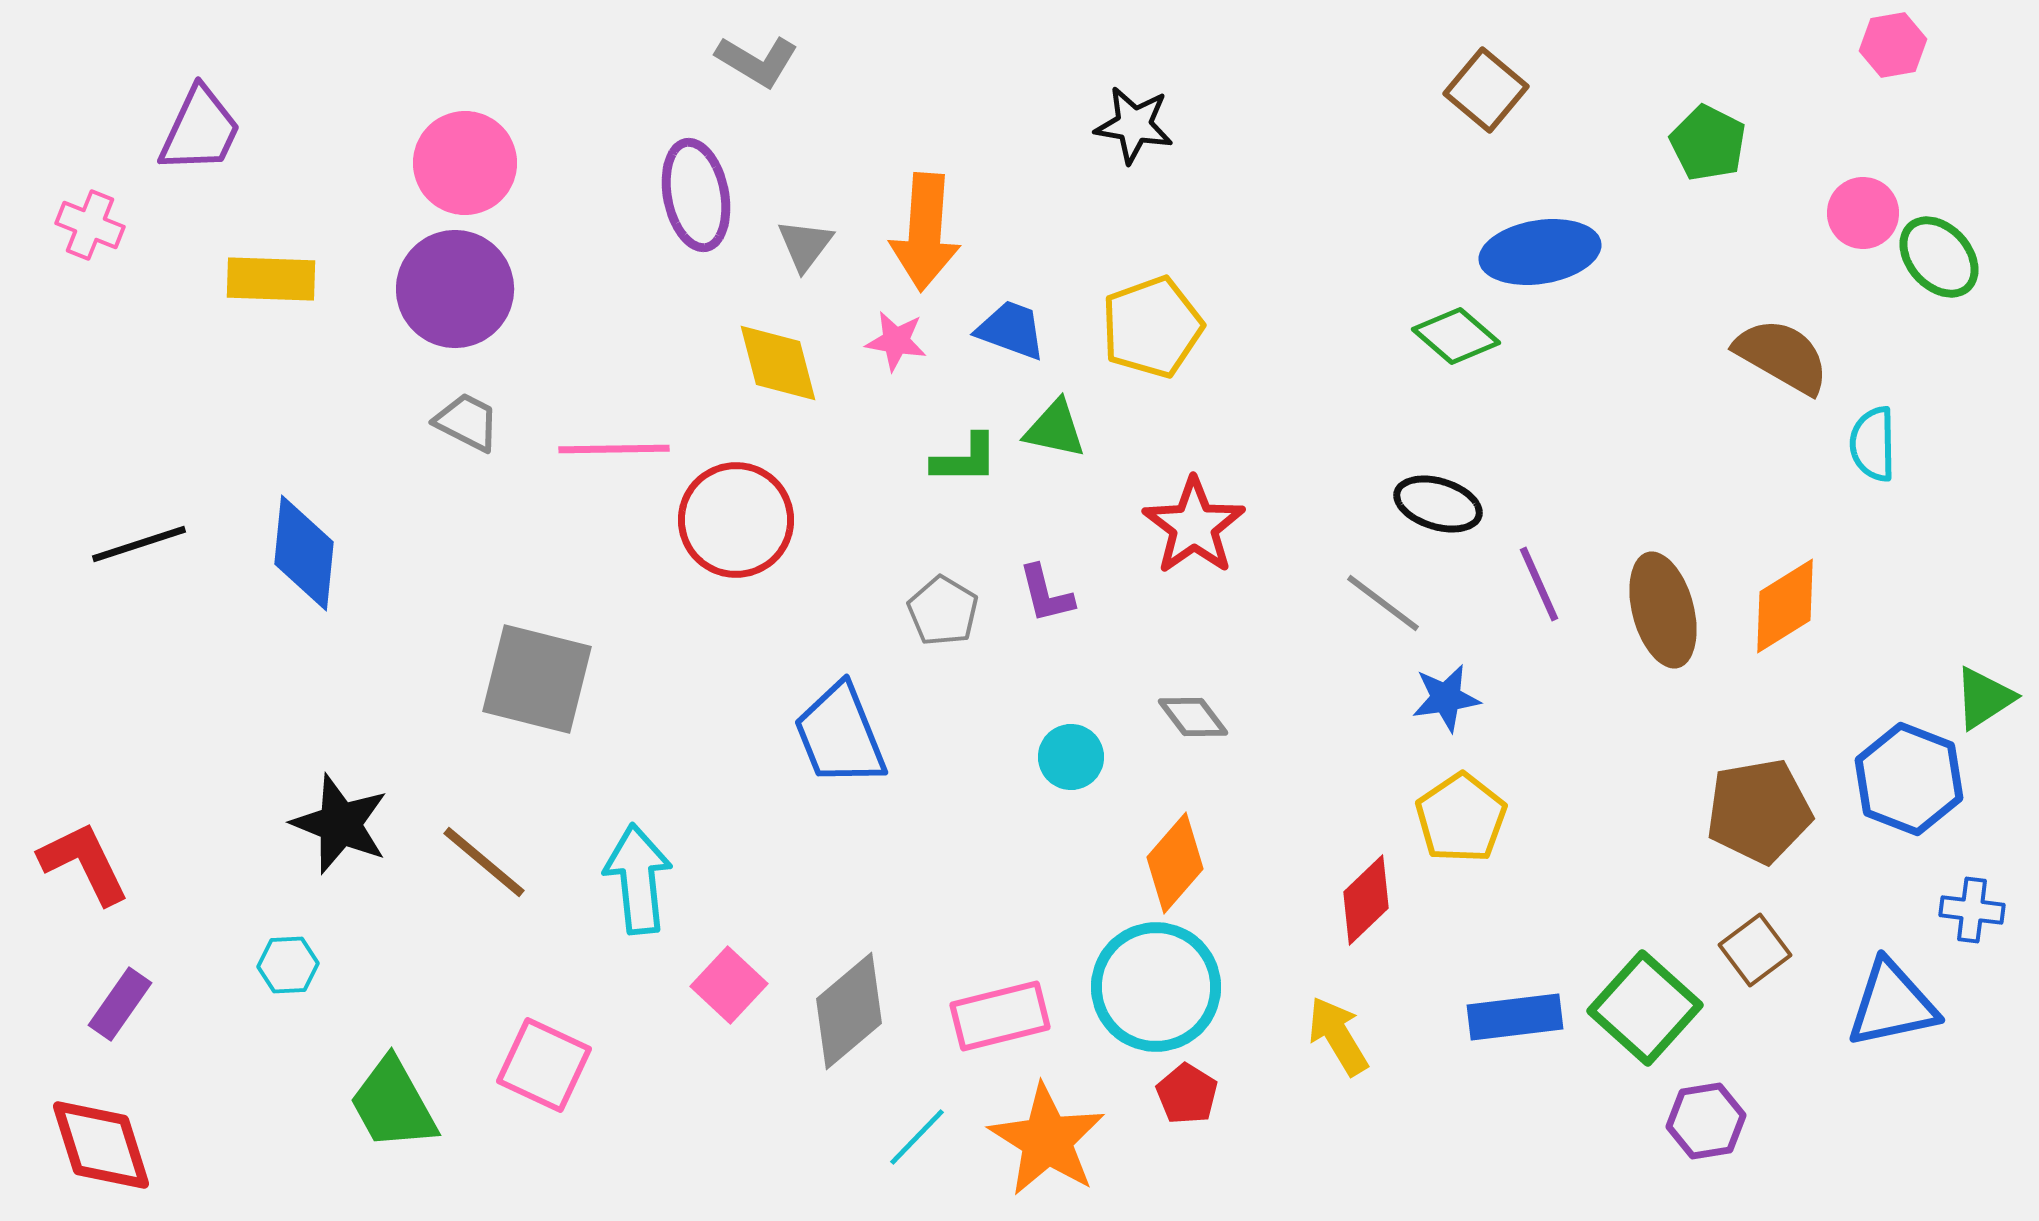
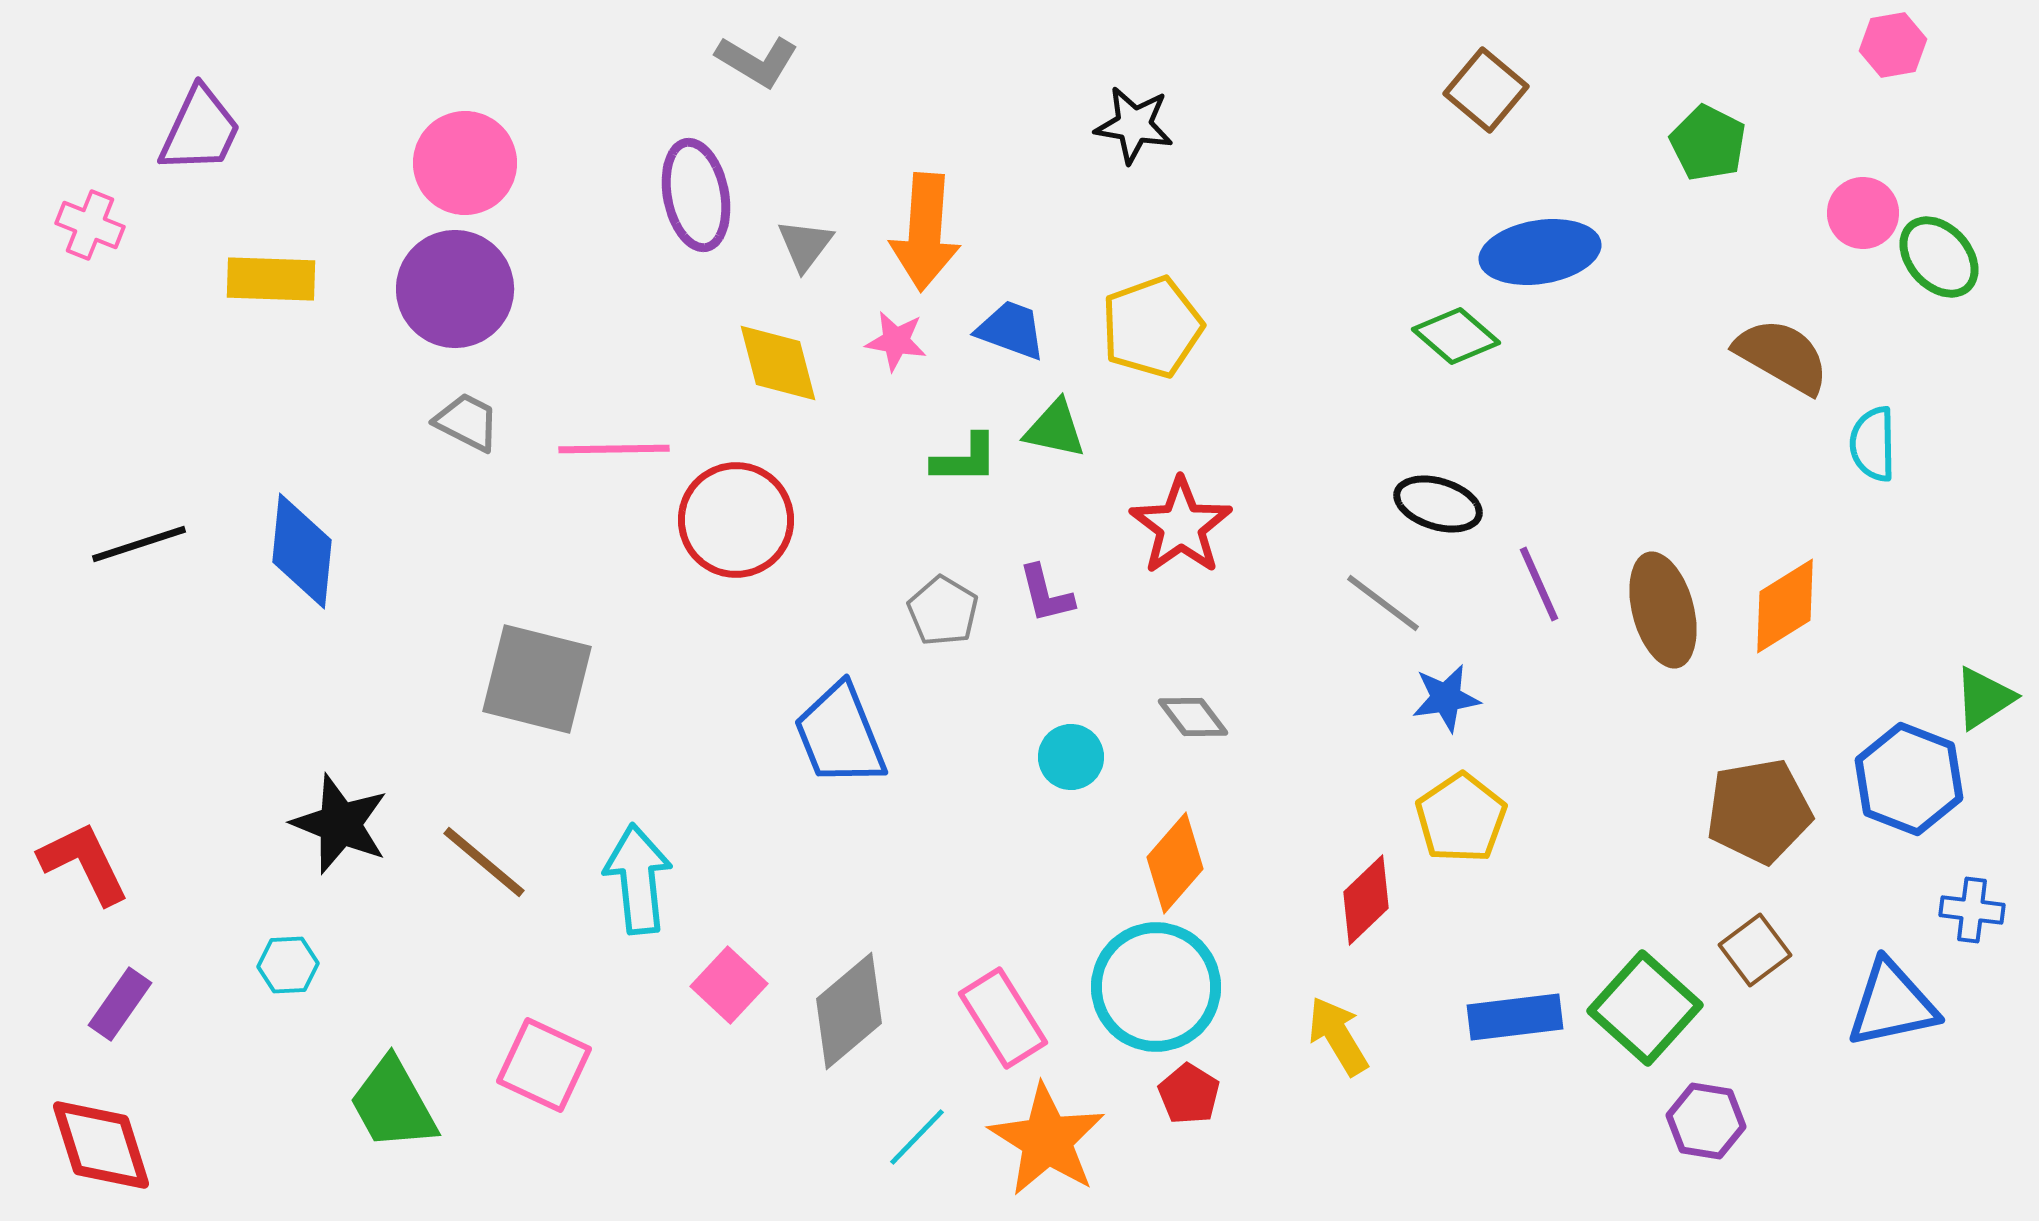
red star at (1194, 526): moved 13 px left
blue diamond at (304, 553): moved 2 px left, 2 px up
pink rectangle at (1000, 1016): moved 3 px right, 2 px down; rotated 72 degrees clockwise
red pentagon at (1187, 1094): moved 2 px right
purple hexagon at (1706, 1121): rotated 18 degrees clockwise
